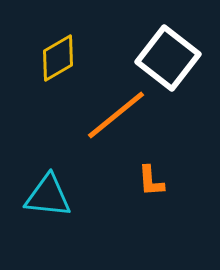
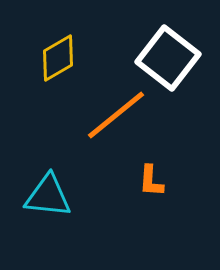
orange L-shape: rotated 8 degrees clockwise
